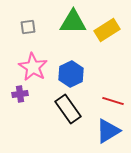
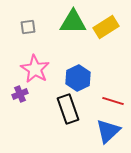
yellow rectangle: moved 1 px left, 3 px up
pink star: moved 2 px right, 2 px down
blue hexagon: moved 7 px right, 4 px down
purple cross: rotated 14 degrees counterclockwise
black rectangle: rotated 16 degrees clockwise
blue triangle: rotated 12 degrees counterclockwise
